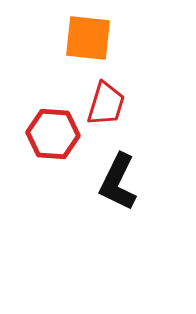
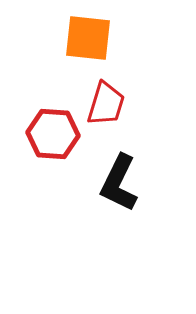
black L-shape: moved 1 px right, 1 px down
